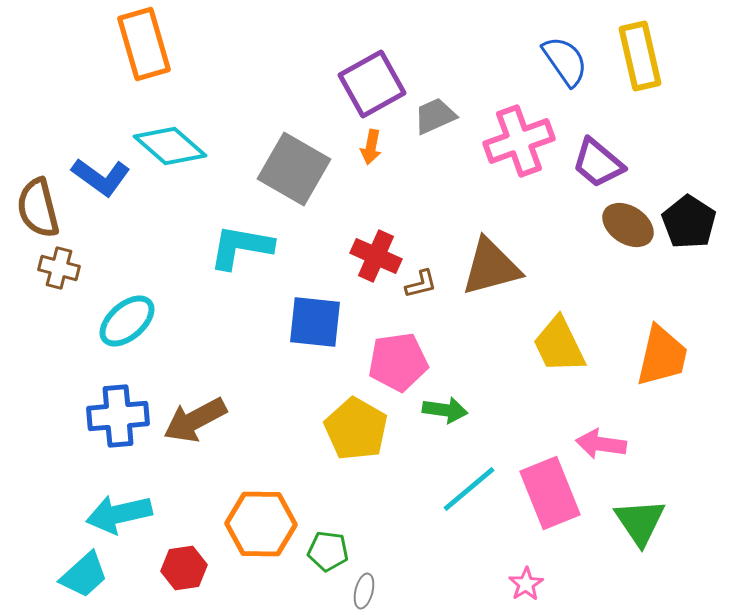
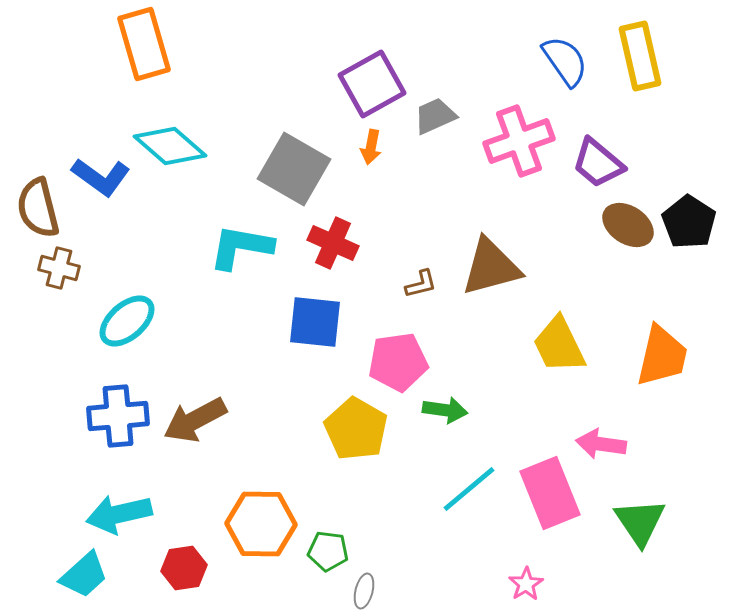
red cross: moved 43 px left, 13 px up
